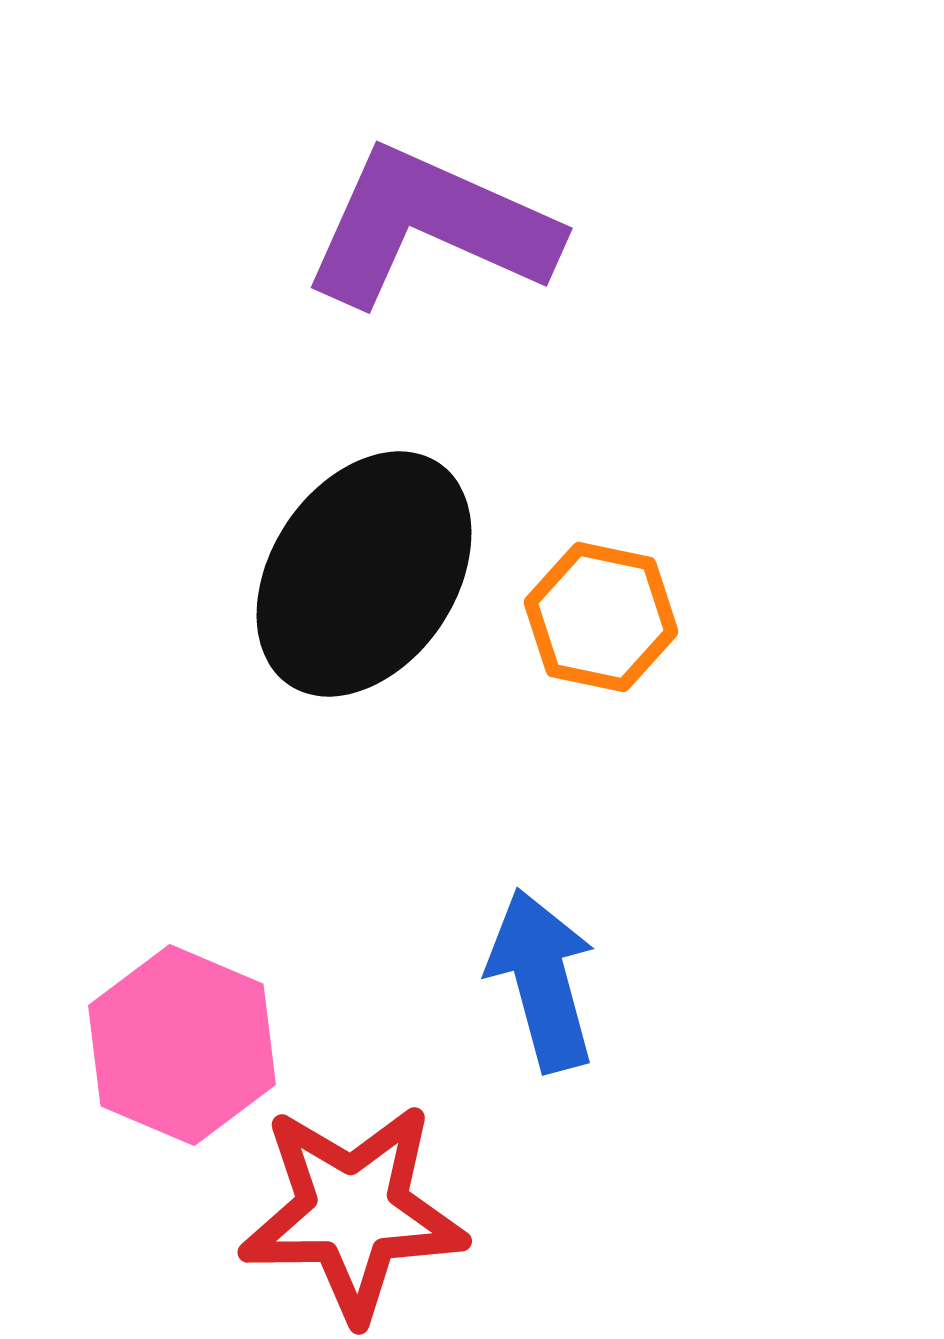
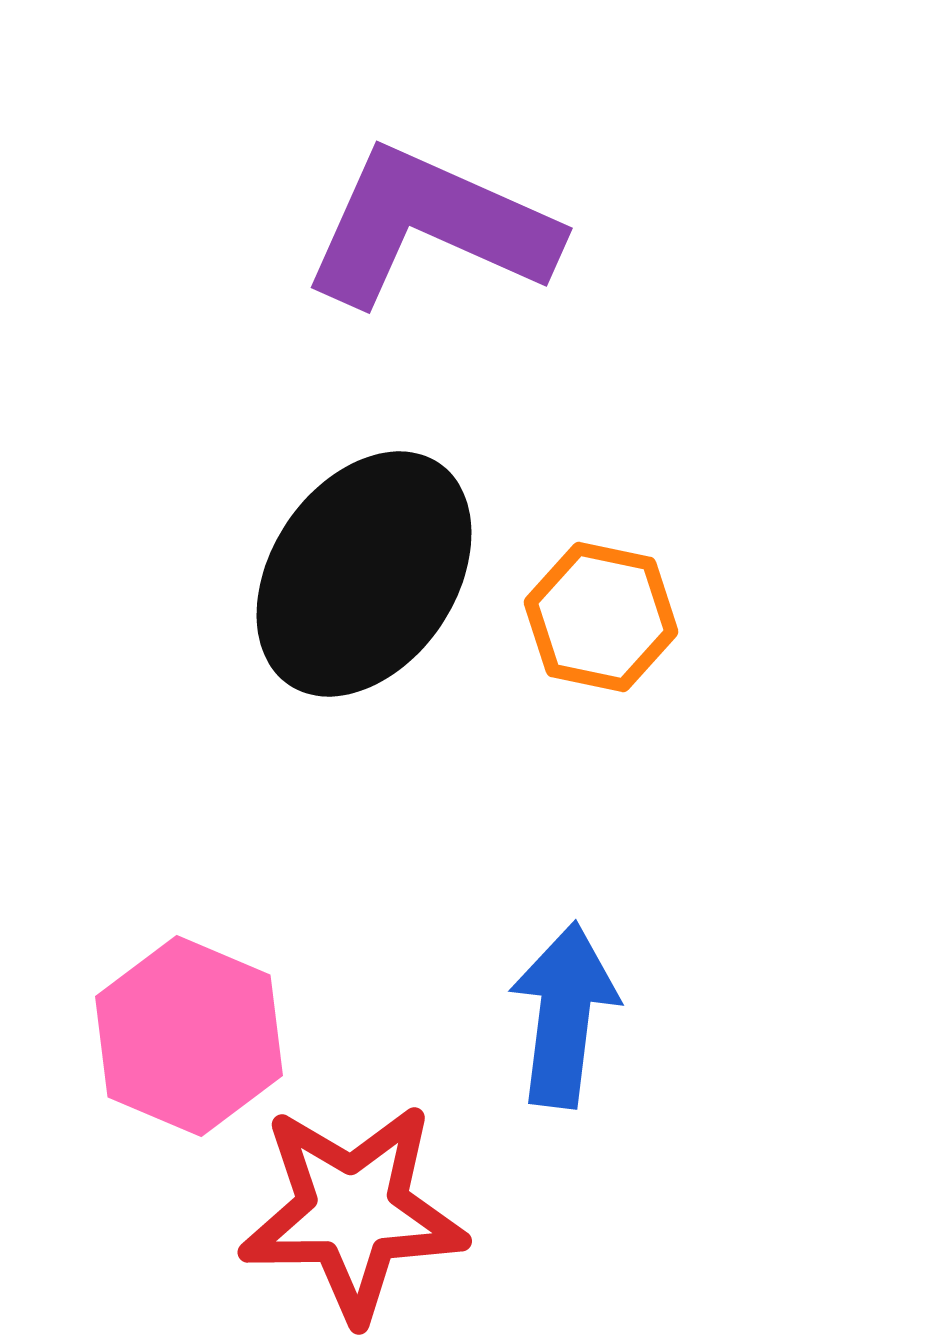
blue arrow: moved 22 px right, 35 px down; rotated 22 degrees clockwise
pink hexagon: moved 7 px right, 9 px up
